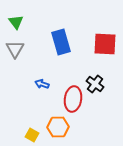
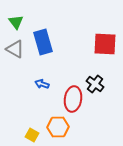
blue rectangle: moved 18 px left
gray triangle: rotated 30 degrees counterclockwise
